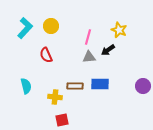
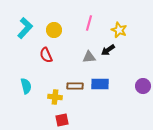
yellow circle: moved 3 px right, 4 px down
pink line: moved 1 px right, 14 px up
